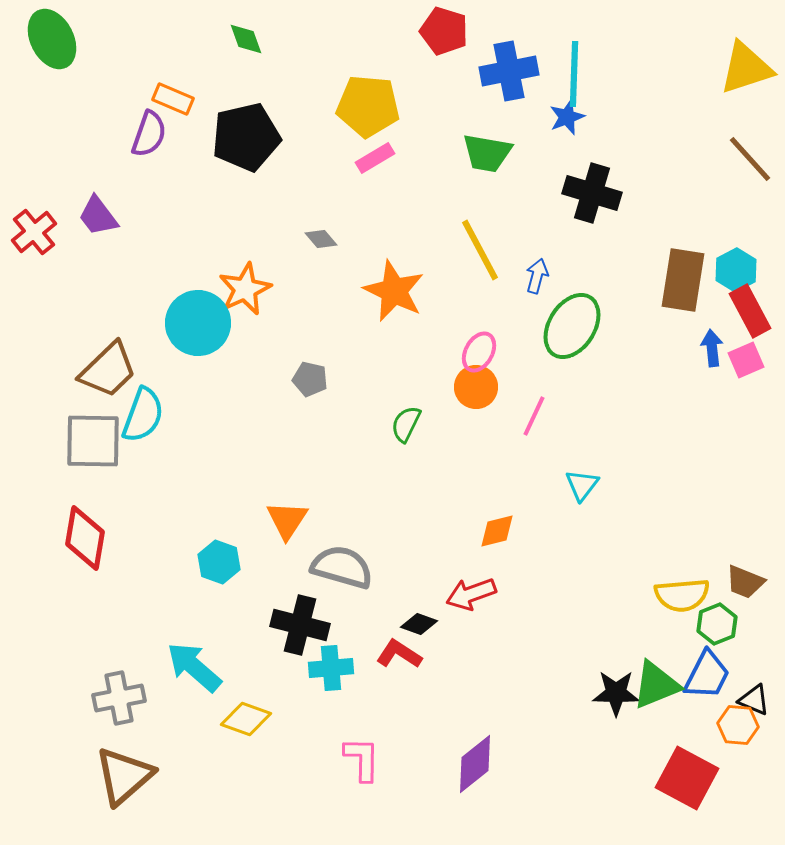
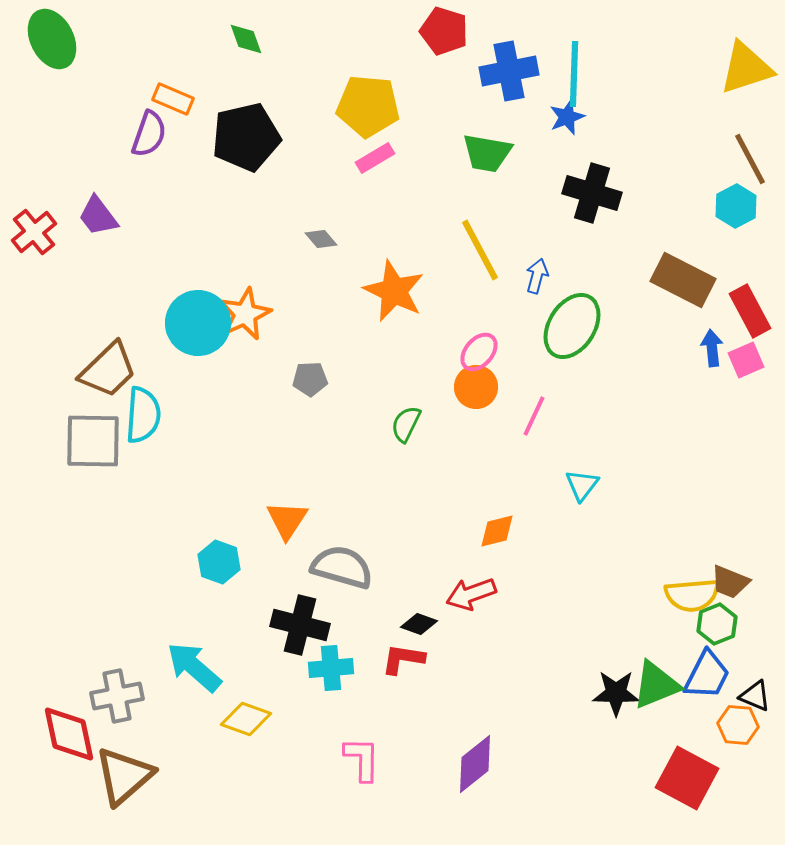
brown line at (750, 159): rotated 14 degrees clockwise
cyan hexagon at (736, 270): moved 64 px up
brown rectangle at (683, 280): rotated 72 degrees counterclockwise
orange star at (245, 289): moved 25 px down
pink ellipse at (479, 352): rotated 12 degrees clockwise
gray pentagon at (310, 379): rotated 16 degrees counterclockwise
cyan semicircle at (143, 415): rotated 16 degrees counterclockwise
red diamond at (85, 538): moved 16 px left, 196 px down; rotated 22 degrees counterclockwise
brown trapezoid at (745, 582): moved 15 px left
yellow semicircle at (682, 595): moved 10 px right
red L-shape at (399, 654): moved 4 px right, 5 px down; rotated 24 degrees counterclockwise
gray cross at (119, 698): moved 2 px left, 2 px up
black triangle at (754, 700): moved 1 px right, 4 px up
